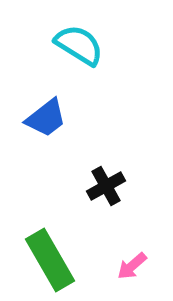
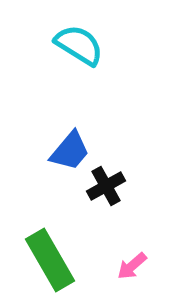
blue trapezoid: moved 24 px right, 33 px down; rotated 12 degrees counterclockwise
